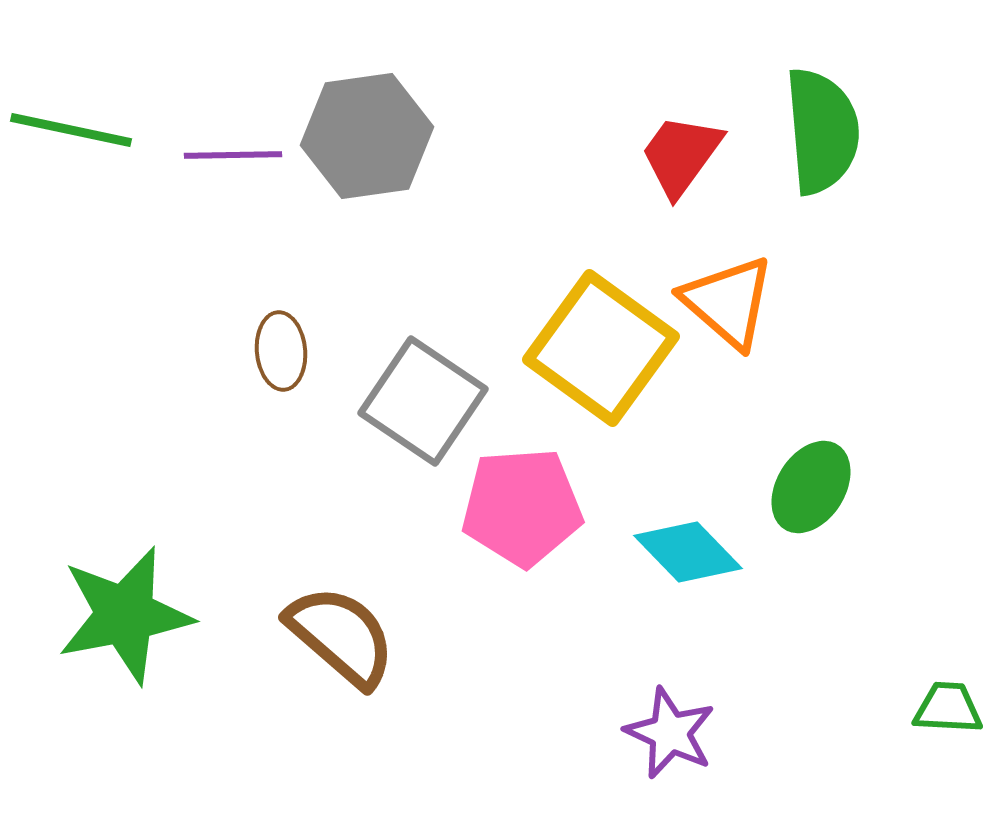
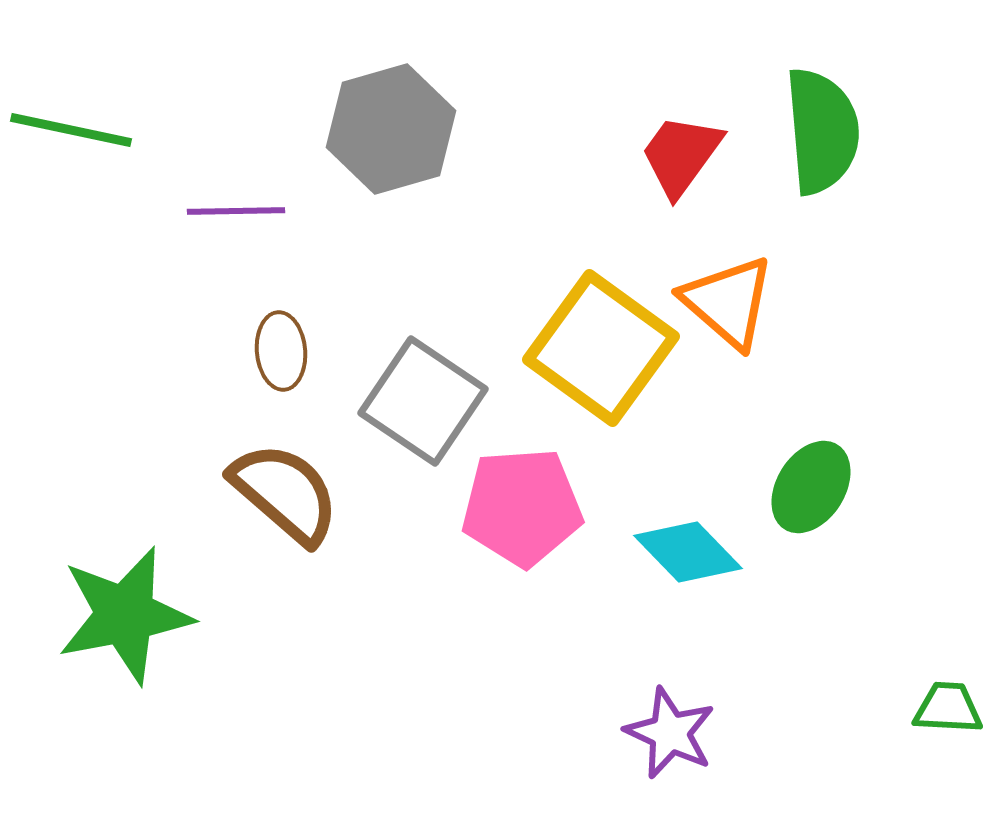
gray hexagon: moved 24 px right, 7 px up; rotated 8 degrees counterclockwise
purple line: moved 3 px right, 56 px down
brown semicircle: moved 56 px left, 143 px up
